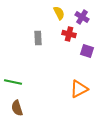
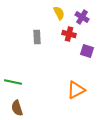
gray rectangle: moved 1 px left, 1 px up
orange triangle: moved 3 px left, 1 px down
